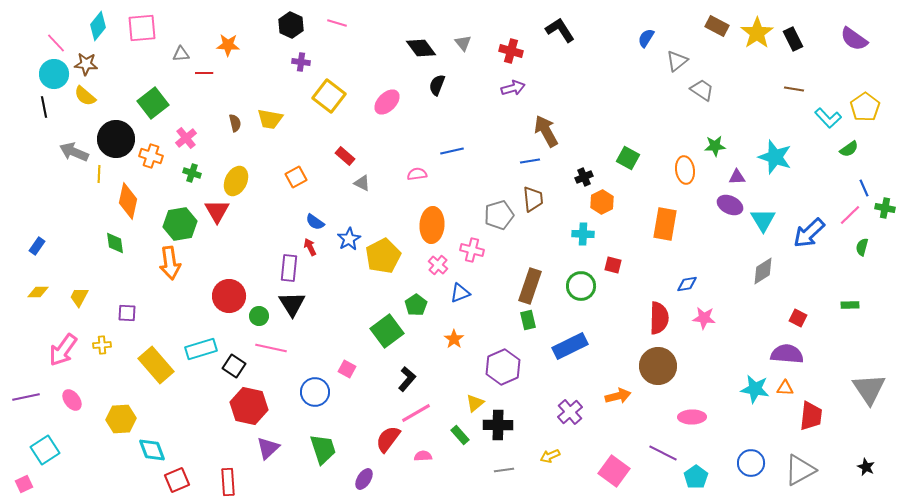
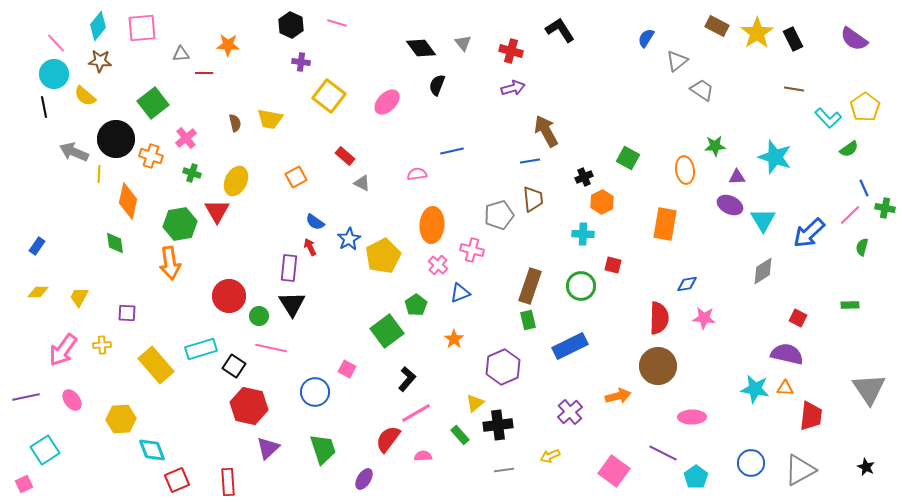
brown star at (86, 64): moved 14 px right, 3 px up
purple semicircle at (787, 354): rotated 8 degrees clockwise
black cross at (498, 425): rotated 8 degrees counterclockwise
